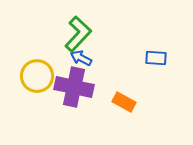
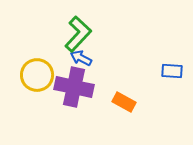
blue rectangle: moved 16 px right, 13 px down
yellow circle: moved 1 px up
